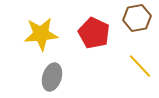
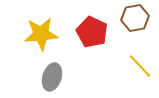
brown hexagon: moved 2 px left
red pentagon: moved 2 px left, 1 px up
